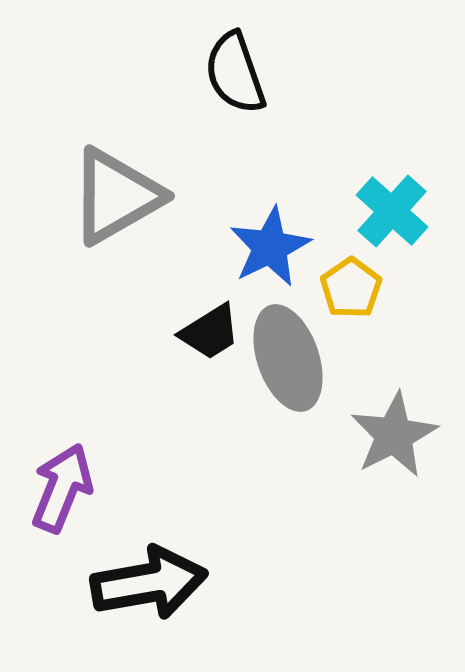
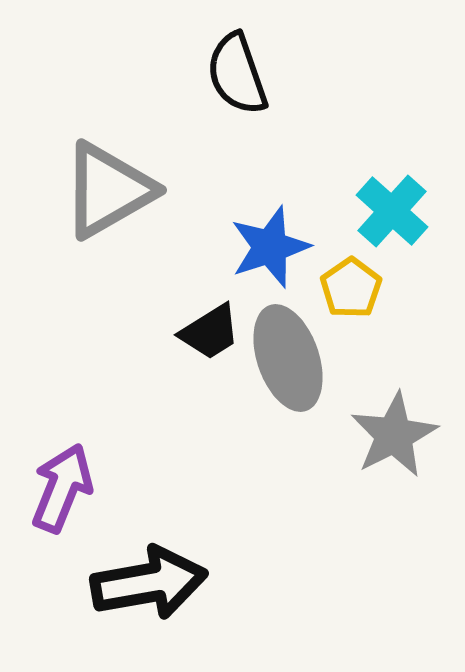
black semicircle: moved 2 px right, 1 px down
gray triangle: moved 8 px left, 6 px up
blue star: rotated 8 degrees clockwise
